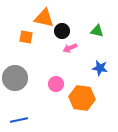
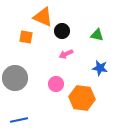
orange triangle: moved 1 px left, 1 px up; rotated 10 degrees clockwise
green triangle: moved 4 px down
pink arrow: moved 4 px left, 6 px down
